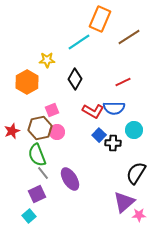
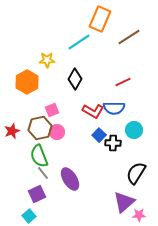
green semicircle: moved 2 px right, 1 px down
